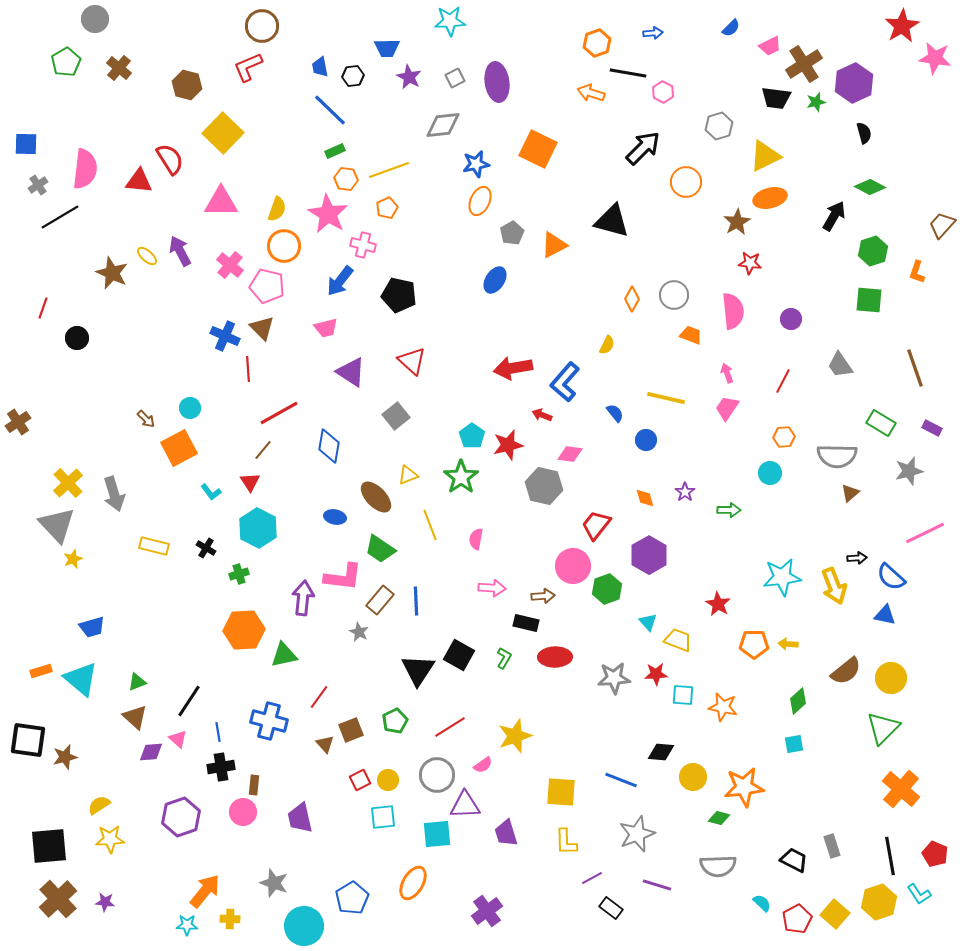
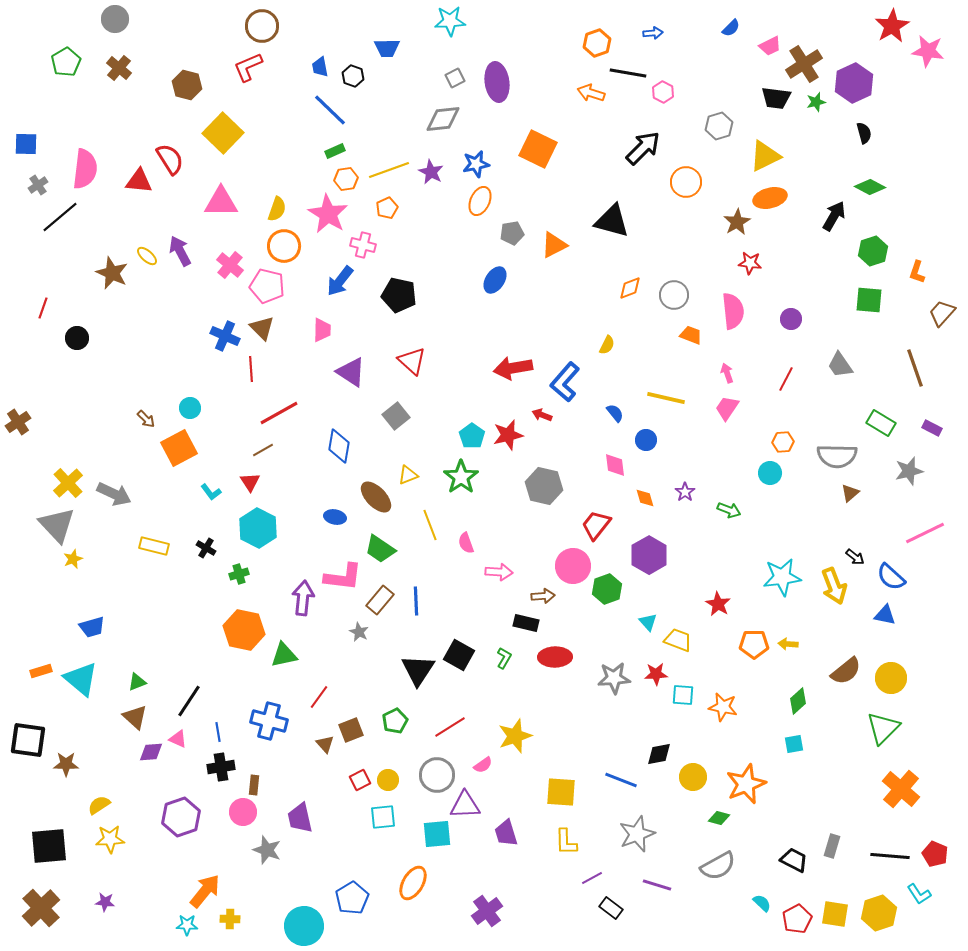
gray circle at (95, 19): moved 20 px right
red star at (902, 26): moved 10 px left
pink star at (935, 58): moved 7 px left, 7 px up
black hexagon at (353, 76): rotated 25 degrees clockwise
purple star at (409, 77): moved 22 px right, 95 px down
gray diamond at (443, 125): moved 6 px up
orange hexagon at (346, 179): rotated 15 degrees counterclockwise
black line at (60, 217): rotated 9 degrees counterclockwise
brown trapezoid at (942, 225): moved 88 px down
gray pentagon at (512, 233): rotated 20 degrees clockwise
orange diamond at (632, 299): moved 2 px left, 11 px up; rotated 40 degrees clockwise
pink trapezoid at (326, 328): moved 4 px left, 2 px down; rotated 75 degrees counterclockwise
red line at (248, 369): moved 3 px right
red line at (783, 381): moved 3 px right, 2 px up
orange hexagon at (784, 437): moved 1 px left, 5 px down
red star at (508, 445): moved 10 px up
blue diamond at (329, 446): moved 10 px right
brown line at (263, 450): rotated 20 degrees clockwise
pink diamond at (570, 454): moved 45 px right, 11 px down; rotated 75 degrees clockwise
gray arrow at (114, 494): rotated 48 degrees counterclockwise
green arrow at (729, 510): rotated 20 degrees clockwise
pink semicircle at (476, 539): moved 10 px left, 4 px down; rotated 30 degrees counterclockwise
black arrow at (857, 558): moved 2 px left, 1 px up; rotated 42 degrees clockwise
pink arrow at (492, 588): moved 7 px right, 16 px up
orange hexagon at (244, 630): rotated 15 degrees clockwise
pink triangle at (178, 739): rotated 18 degrees counterclockwise
black diamond at (661, 752): moved 2 px left, 2 px down; rotated 16 degrees counterclockwise
brown star at (65, 757): moved 1 px right, 7 px down; rotated 15 degrees clockwise
orange star at (744, 787): moved 2 px right, 3 px up; rotated 15 degrees counterclockwise
gray rectangle at (832, 846): rotated 35 degrees clockwise
black line at (890, 856): rotated 75 degrees counterclockwise
gray semicircle at (718, 866): rotated 27 degrees counterclockwise
gray star at (274, 883): moved 7 px left, 33 px up
brown cross at (58, 899): moved 17 px left, 9 px down
yellow hexagon at (879, 902): moved 11 px down
yellow square at (835, 914): rotated 32 degrees counterclockwise
